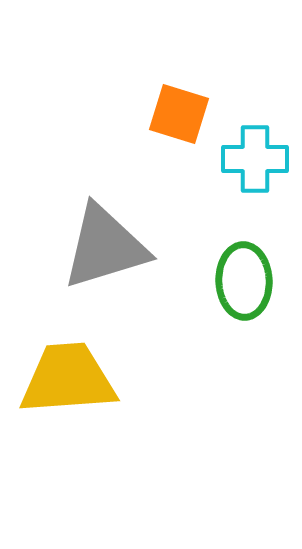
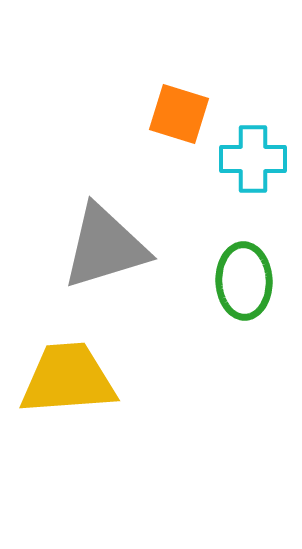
cyan cross: moved 2 px left
